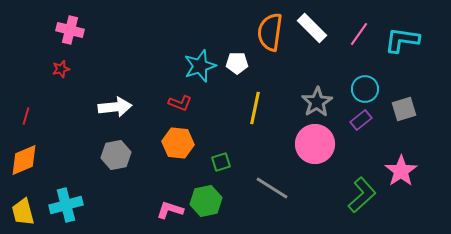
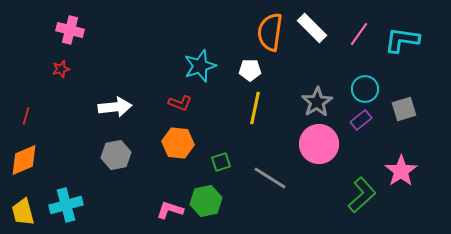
white pentagon: moved 13 px right, 7 px down
pink circle: moved 4 px right
gray line: moved 2 px left, 10 px up
